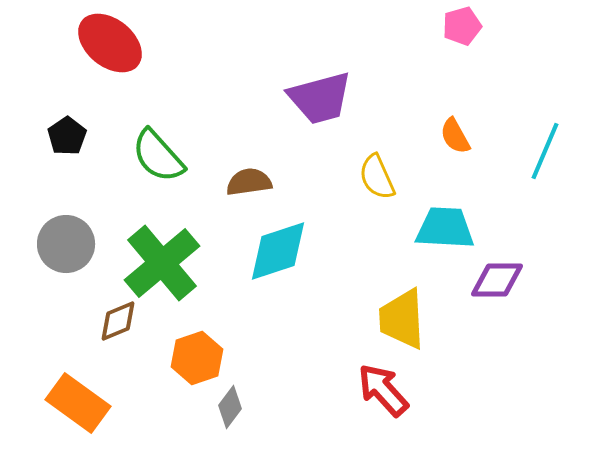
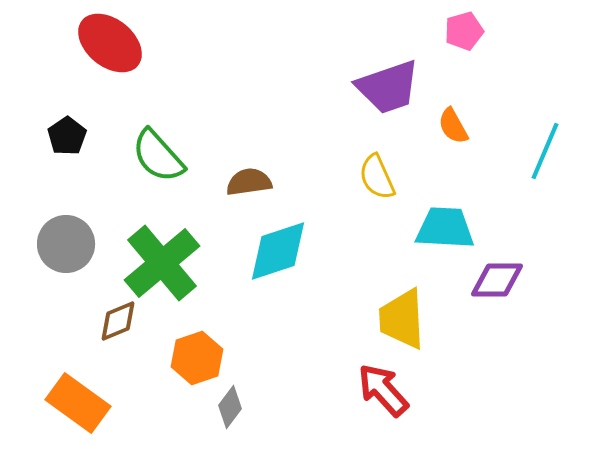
pink pentagon: moved 2 px right, 5 px down
purple trapezoid: moved 68 px right, 11 px up; rotated 4 degrees counterclockwise
orange semicircle: moved 2 px left, 10 px up
